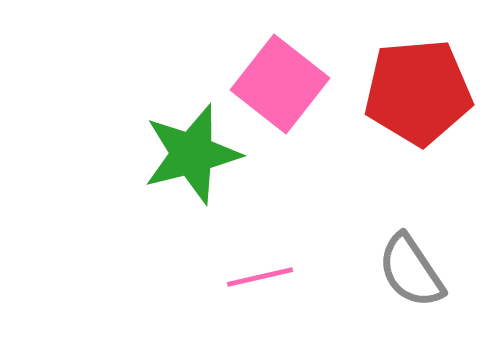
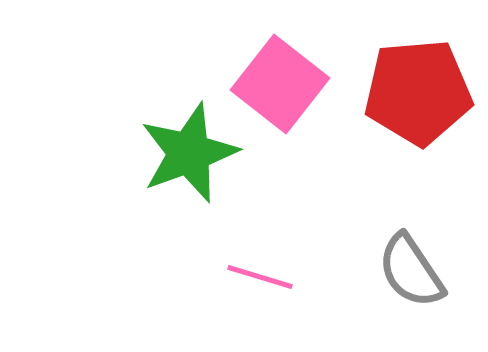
green star: moved 3 px left, 1 px up; rotated 6 degrees counterclockwise
pink line: rotated 30 degrees clockwise
